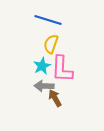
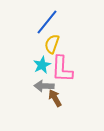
blue line: moved 1 px left, 2 px down; rotated 68 degrees counterclockwise
yellow semicircle: moved 1 px right
cyan star: moved 1 px up
